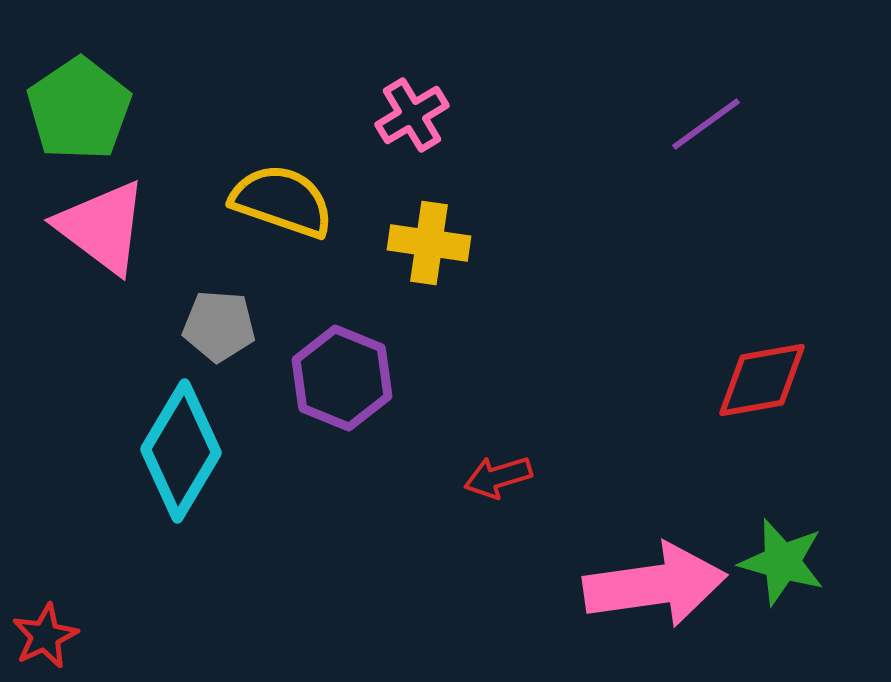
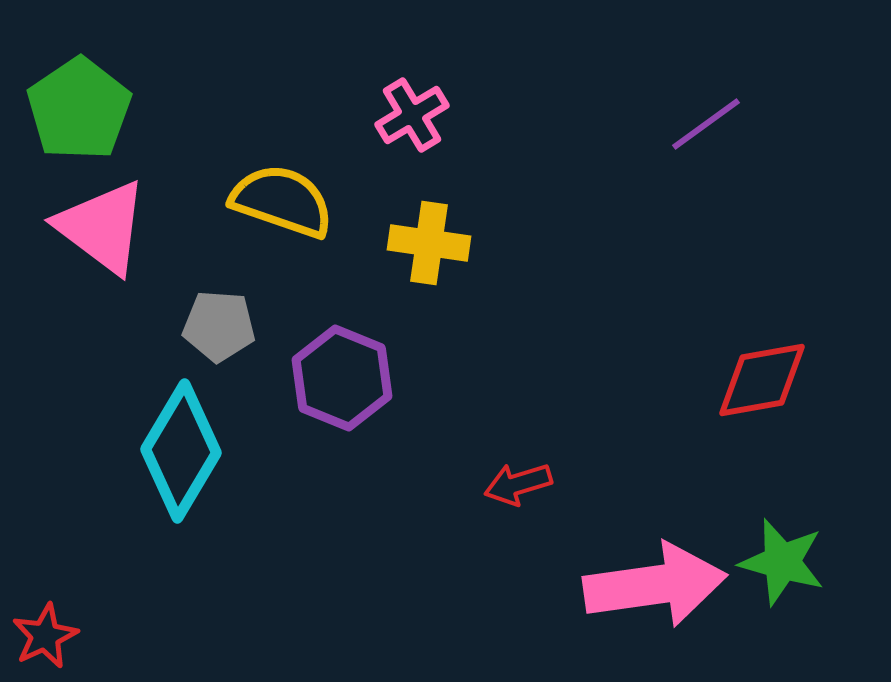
red arrow: moved 20 px right, 7 px down
